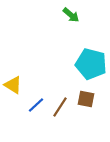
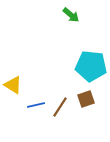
cyan pentagon: moved 2 px down; rotated 8 degrees counterclockwise
brown square: rotated 30 degrees counterclockwise
blue line: rotated 30 degrees clockwise
